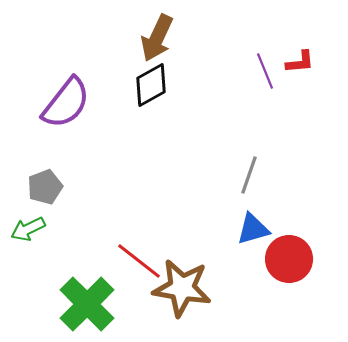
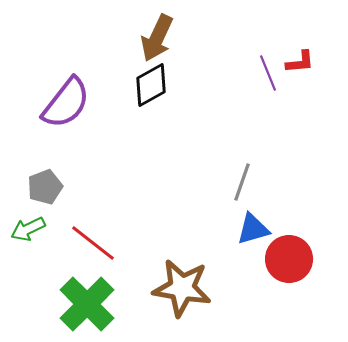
purple line: moved 3 px right, 2 px down
gray line: moved 7 px left, 7 px down
red line: moved 46 px left, 18 px up
